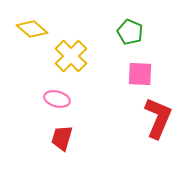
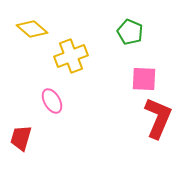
yellow cross: rotated 24 degrees clockwise
pink square: moved 4 px right, 5 px down
pink ellipse: moved 5 px left, 2 px down; rotated 45 degrees clockwise
red trapezoid: moved 41 px left
